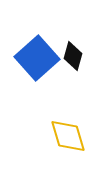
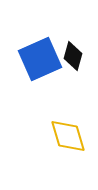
blue square: moved 3 px right, 1 px down; rotated 18 degrees clockwise
